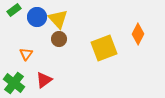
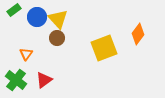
orange diamond: rotated 10 degrees clockwise
brown circle: moved 2 px left, 1 px up
green cross: moved 2 px right, 3 px up
